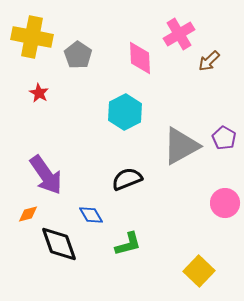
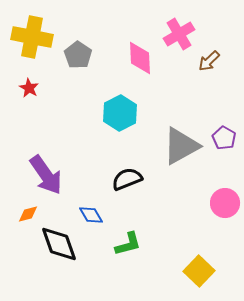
red star: moved 10 px left, 5 px up
cyan hexagon: moved 5 px left, 1 px down
